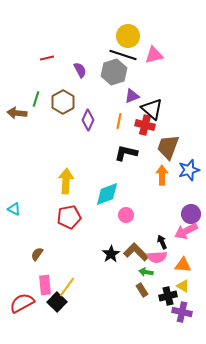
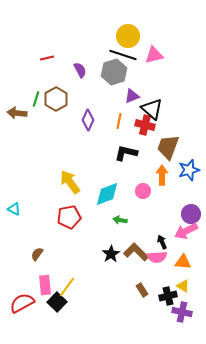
brown hexagon: moved 7 px left, 3 px up
yellow arrow: moved 4 px right, 1 px down; rotated 40 degrees counterclockwise
pink circle: moved 17 px right, 24 px up
orange triangle: moved 3 px up
green arrow: moved 26 px left, 52 px up
